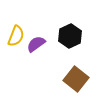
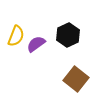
black hexagon: moved 2 px left, 1 px up
